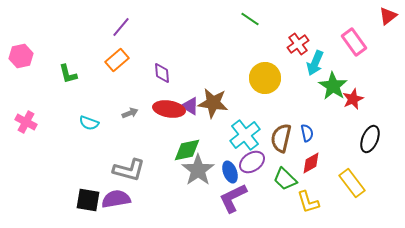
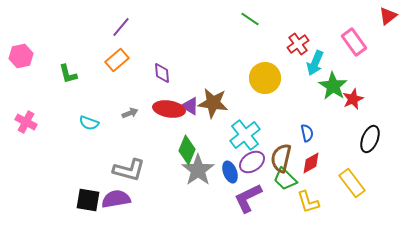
brown semicircle: moved 20 px down
green diamond: rotated 56 degrees counterclockwise
purple L-shape: moved 15 px right
